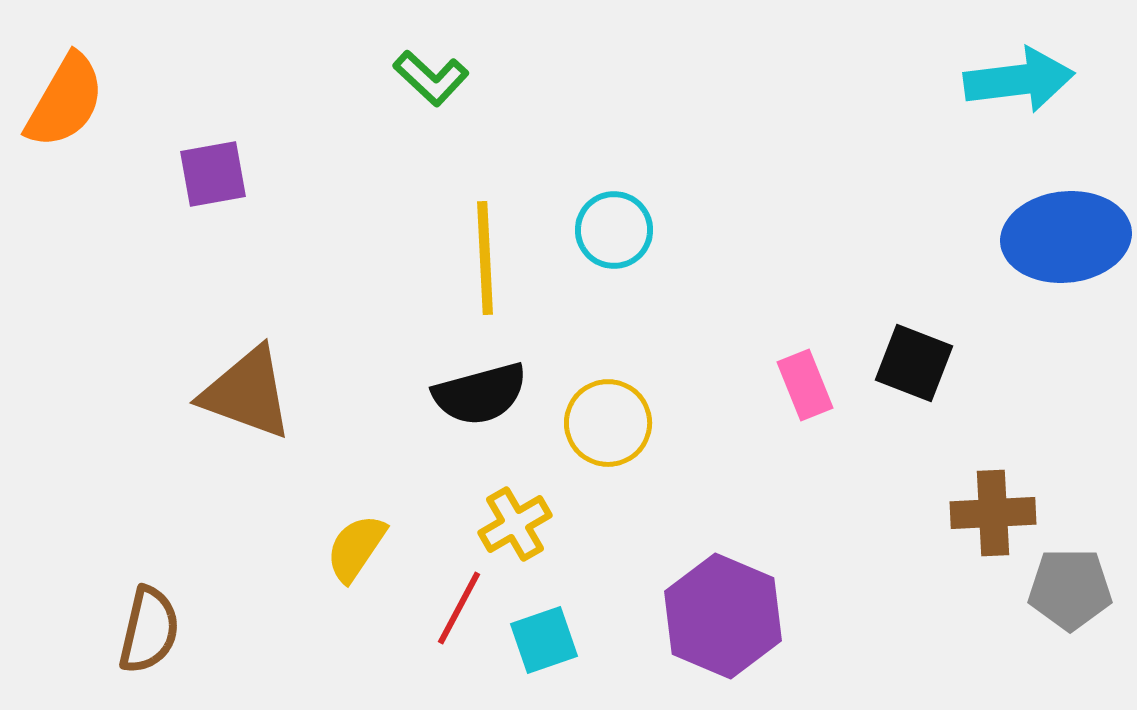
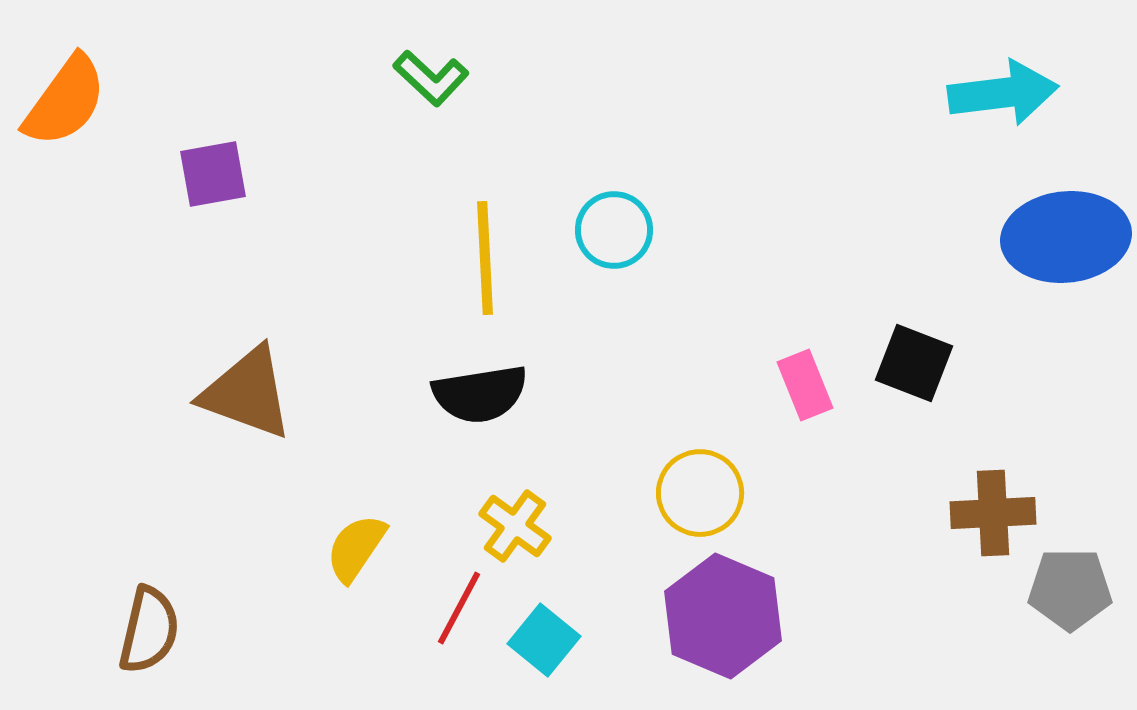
cyan arrow: moved 16 px left, 13 px down
orange semicircle: rotated 6 degrees clockwise
black semicircle: rotated 6 degrees clockwise
yellow circle: moved 92 px right, 70 px down
yellow cross: moved 2 px down; rotated 24 degrees counterclockwise
cyan square: rotated 32 degrees counterclockwise
